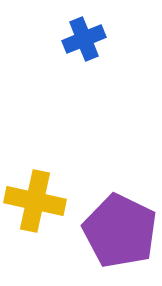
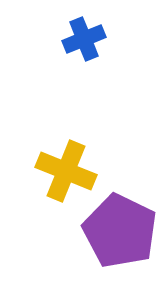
yellow cross: moved 31 px right, 30 px up; rotated 10 degrees clockwise
